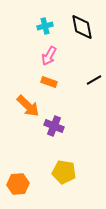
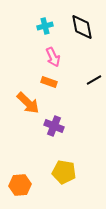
pink arrow: moved 4 px right, 1 px down; rotated 54 degrees counterclockwise
orange arrow: moved 3 px up
orange hexagon: moved 2 px right, 1 px down
